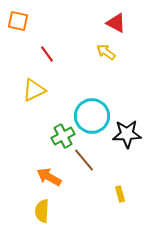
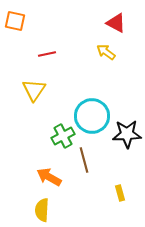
orange square: moved 3 px left
red line: rotated 66 degrees counterclockwise
yellow triangle: rotated 30 degrees counterclockwise
brown line: rotated 25 degrees clockwise
yellow rectangle: moved 1 px up
yellow semicircle: moved 1 px up
